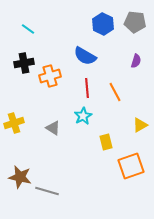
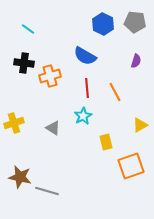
black cross: rotated 18 degrees clockwise
